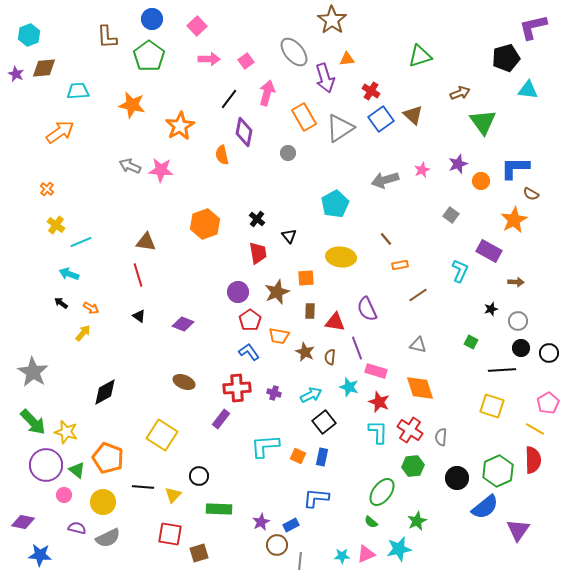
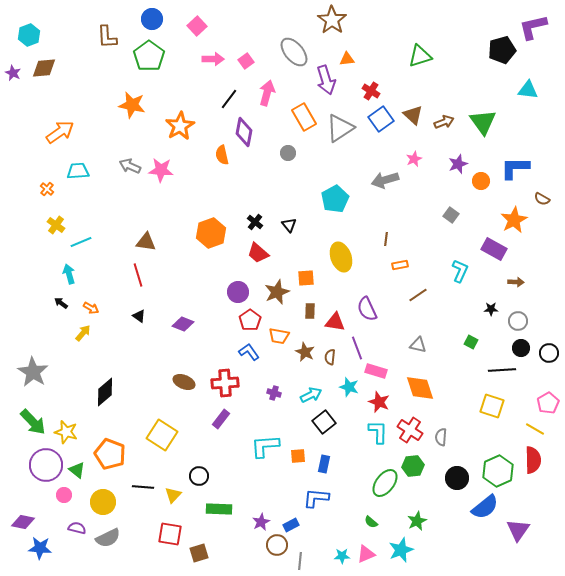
black pentagon at (506, 58): moved 4 px left, 8 px up
pink arrow at (209, 59): moved 4 px right
purple star at (16, 74): moved 3 px left, 1 px up
purple arrow at (325, 78): moved 1 px right, 2 px down
cyan trapezoid at (78, 91): moved 80 px down
brown arrow at (460, 93): moved 16 px left, 29 px down
pink star at (422, 170): moved 8 px left, 11 px up
brown semicircle at (531, 194): moved 11 px right, 5 px down
cyan pentagon at (335, 204): moved 5 px up
black cross at (257, 219): moved 2 px left, 3 px down
orange hexagon at (205, 224): moved 6 px right, 9 px down
black triangle at (289, 236): moved 11 px up
brown line at (386, 239): rotated 48 degrees clockwise
purple rectangle at (489, 251): moved 5 px right, 2 px up
red trapezoid at (258, 253): rotated 140 degrees clockwise
yellow ellipse at (341, 257): rotated 64 degrees clockwise
cyan arrow at (69, 274): rotated 54 degrees clockwise
black star at (491, 309): rotated 16 degrees clockwise
red cross at (237, 388): moved 12 px left, 5 px up
black diamond at (105, 392): rotated 12 degrees counterclockwise
orange square at (298, 456): rotated 28 degrees counterclockwise
blue rectangle at (322, 457): moved 2 px right, 7 px down
orange pentagon at (108, 458): moved 2 px right, 4 px up
green ellipse at (382, 492): moved 3 px right, 9 px up
cyan star at (399, 549): moved 2 px right, 1 px down; rotated 10 degrees counterclockwise
blue star at (40, 555): moved 7 px up
